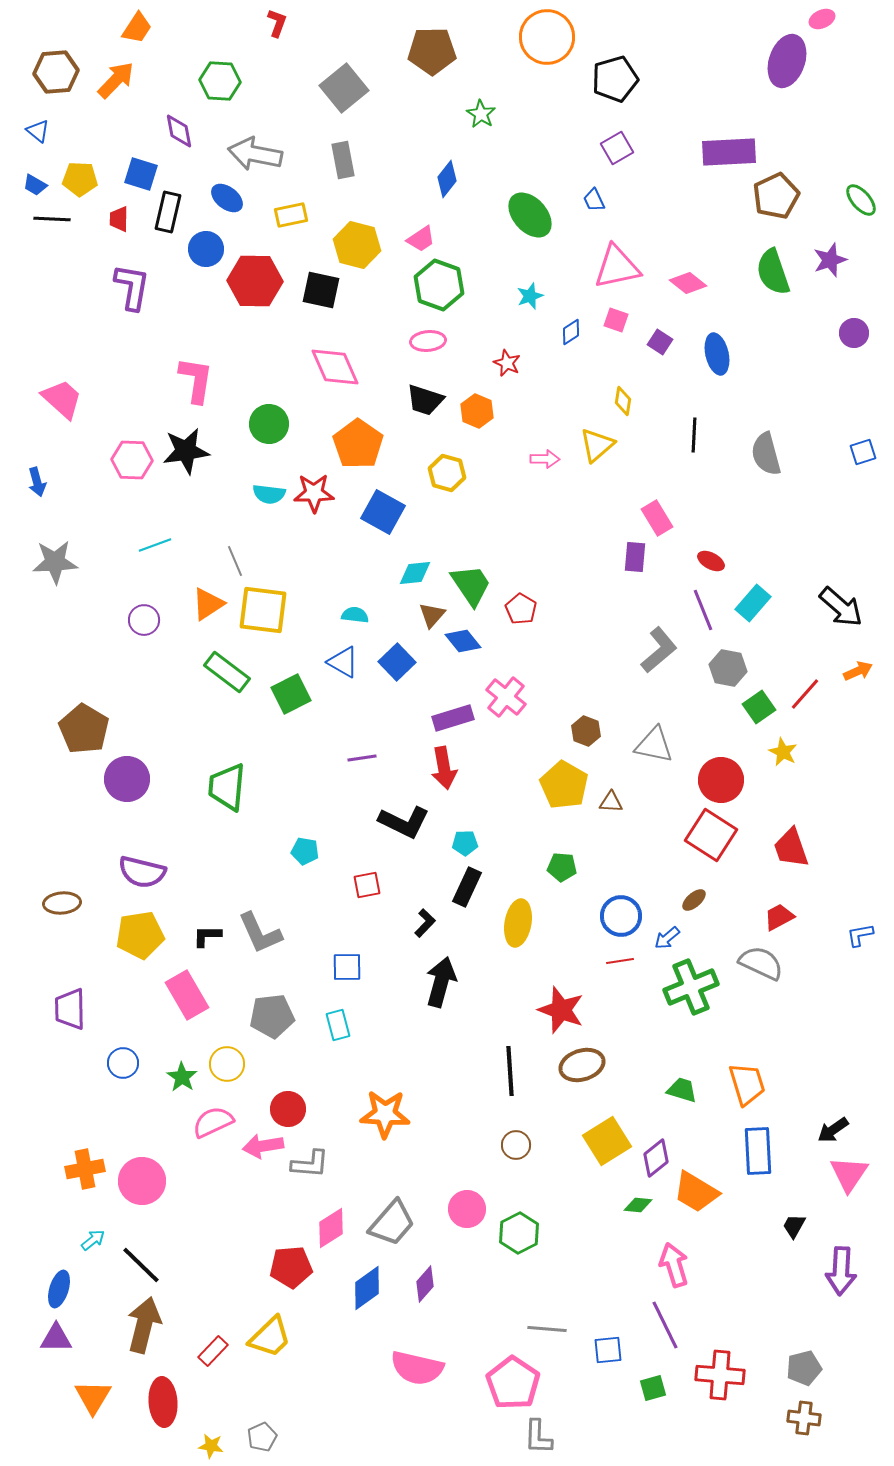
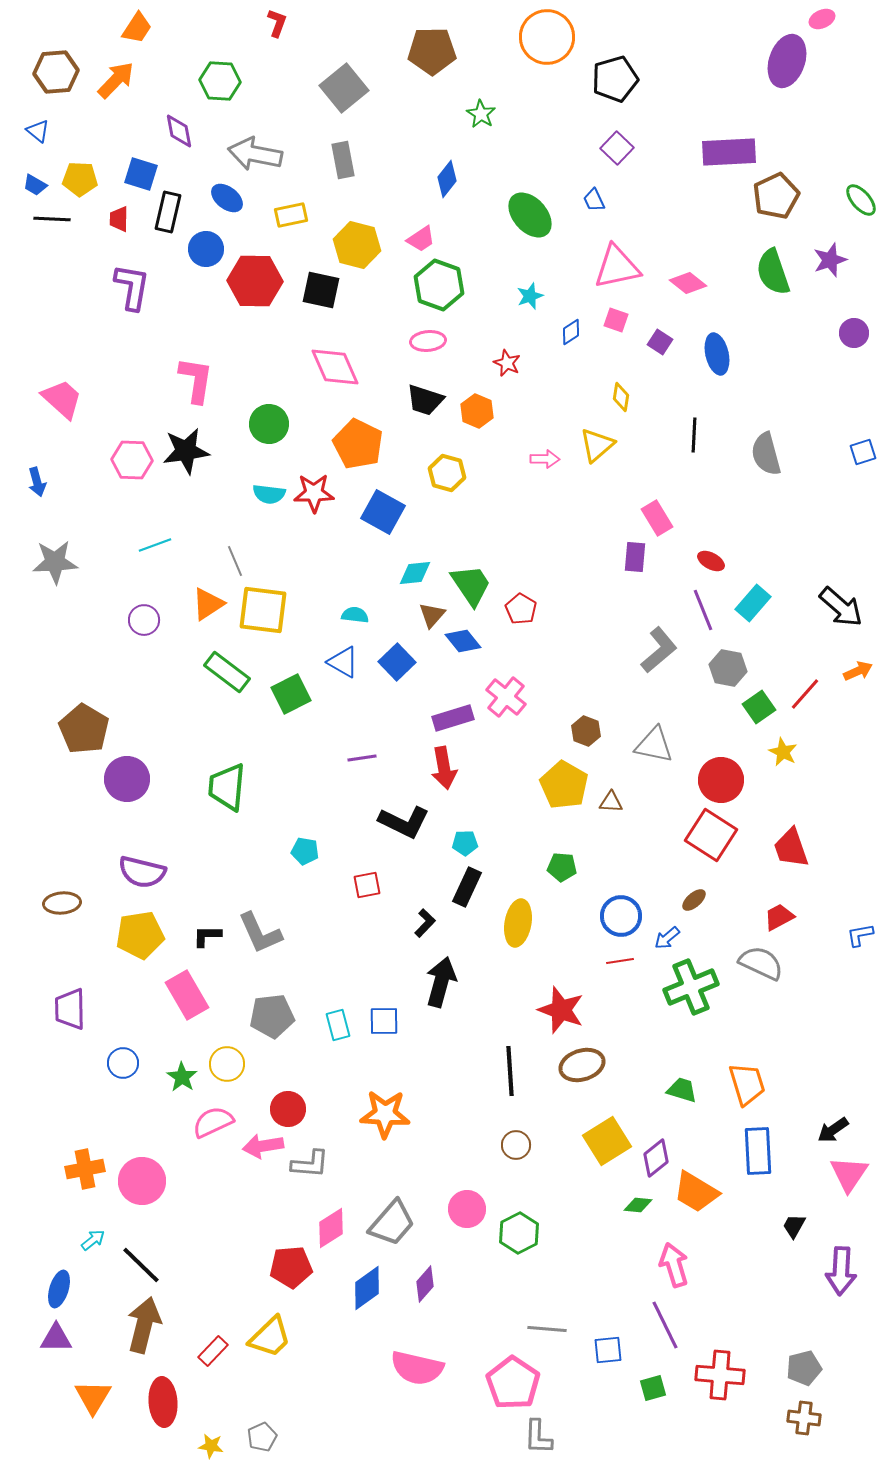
purple square at (617, 148): rotated 16 degrees counterclockwise
yellow diamond at (623, 401): moved 2 px left, 4 px up
orange pentagon at (358, 444): rotated 9 degrees counterclockwise
blue square at (347, 967): moved 37 px right, 54 px down
